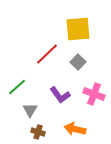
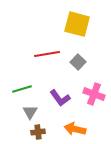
yellow square: moved 1 px left, 5 px up; rotated 20 degrees clockwise
red line: rotated 35 degrees clockwise
green line: moved 5 px right, 2 px down; rotated 24 degrees clockwise
purple L-shape: moved 3 px down
gray triangle: moved 2 px down
brown cross: rotated 24 degrees counterclockwise
